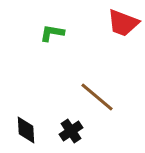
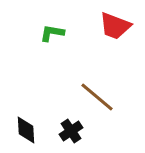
red trapezoid: moved 8 px left, 3 px down
